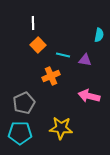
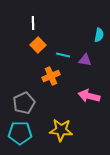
yellow star: moved 2 px down
